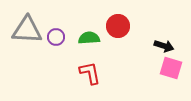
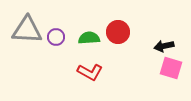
red circle: moved 6 px down
black arrow: rotated 150 degrees clockwise
red L-shape: moved 1 px up; rotated 130 degrees clockwise
